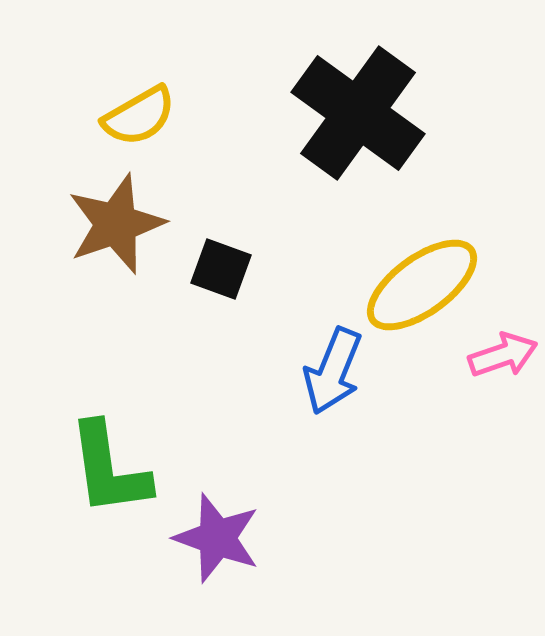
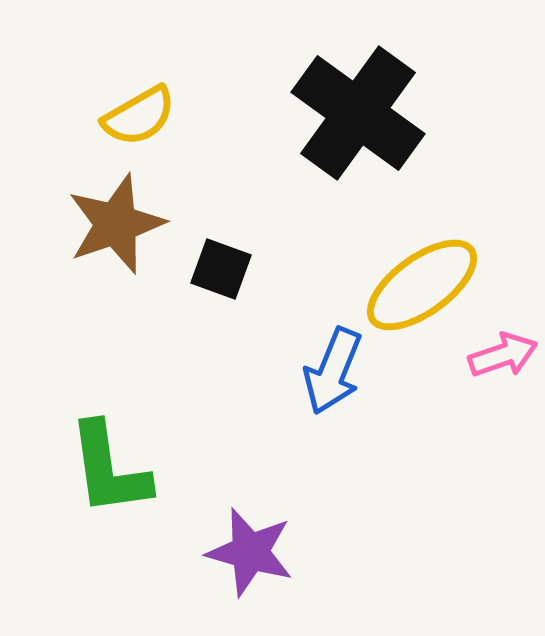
purple star: moved 33 px right, 14 px down; rotated 4 degrees counterclockwise
